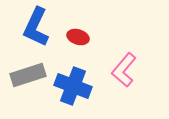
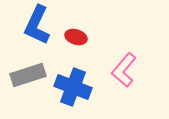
blue L-shape: moved 1 px right, 2 px up
red ellipse: moved 2 px left
blue cross: moved 1 px down
